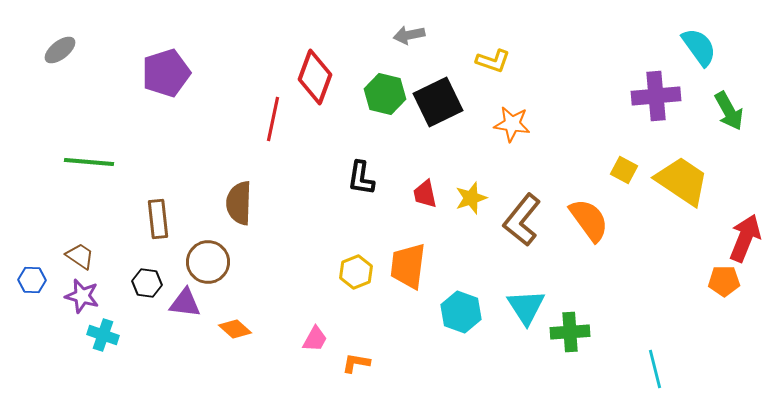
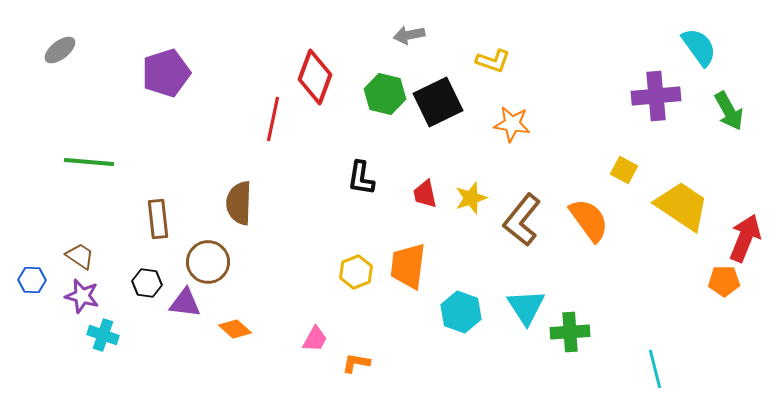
yellow trapezoid: moved 25 px down
